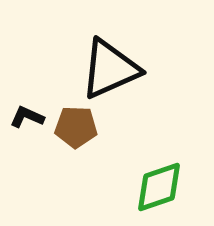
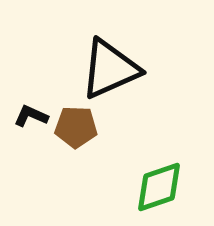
black L-shape: moved 4 px right, 1 px up
